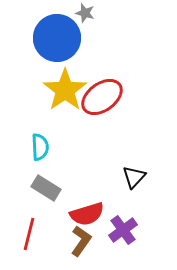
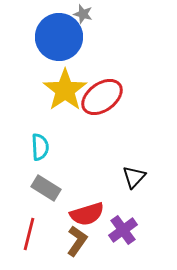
gray star: moved 2 px left, 1 px down
blue circle: moved 2 px right, 1 px up
brown L-shape: moved 4 px left
